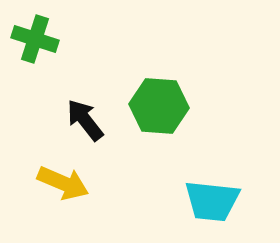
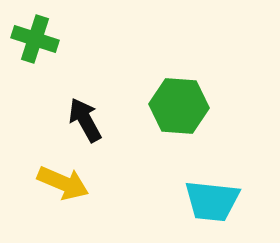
green hexagon: moved 20 px right
black arrow: rotated 9 degrees clockwise
